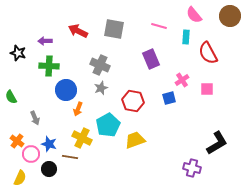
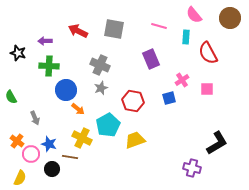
brown circle: moved 2 px down
orange arrow: rotated 72 degrees counterclockwise
black circle: moved 3 px right
